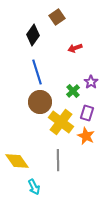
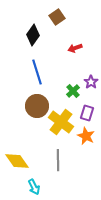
brown circle: moved 3 px left, 4 px down
